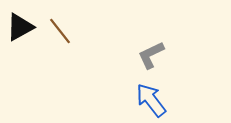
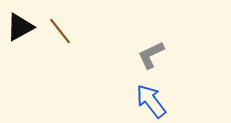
blue arrow: moved 1 px down
